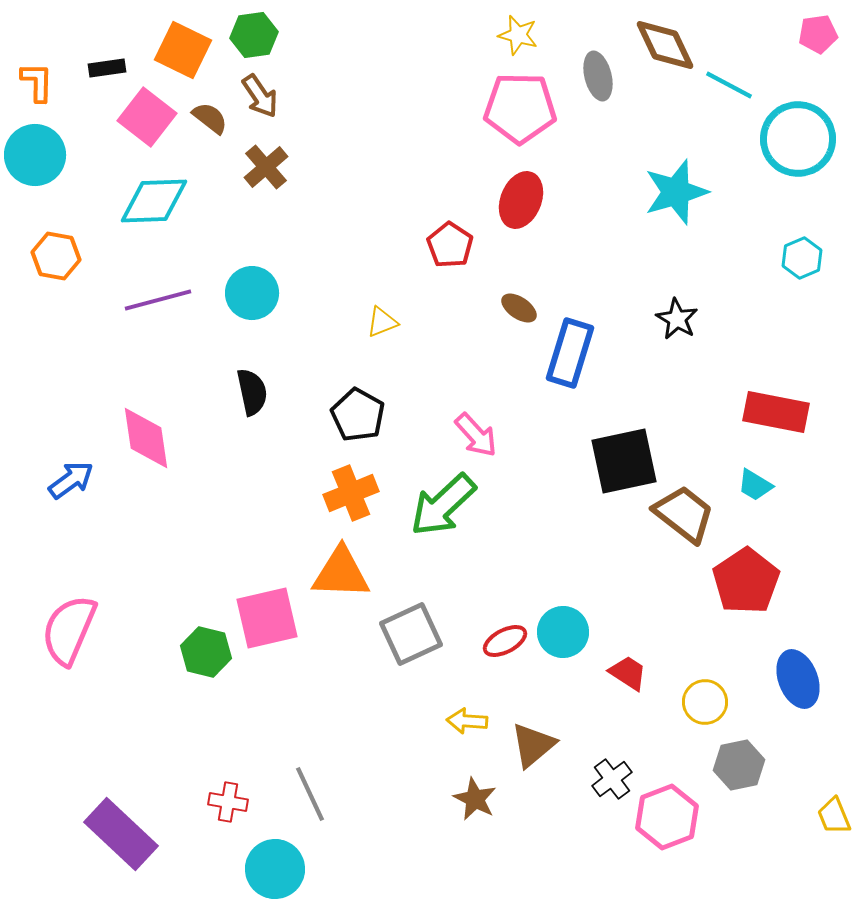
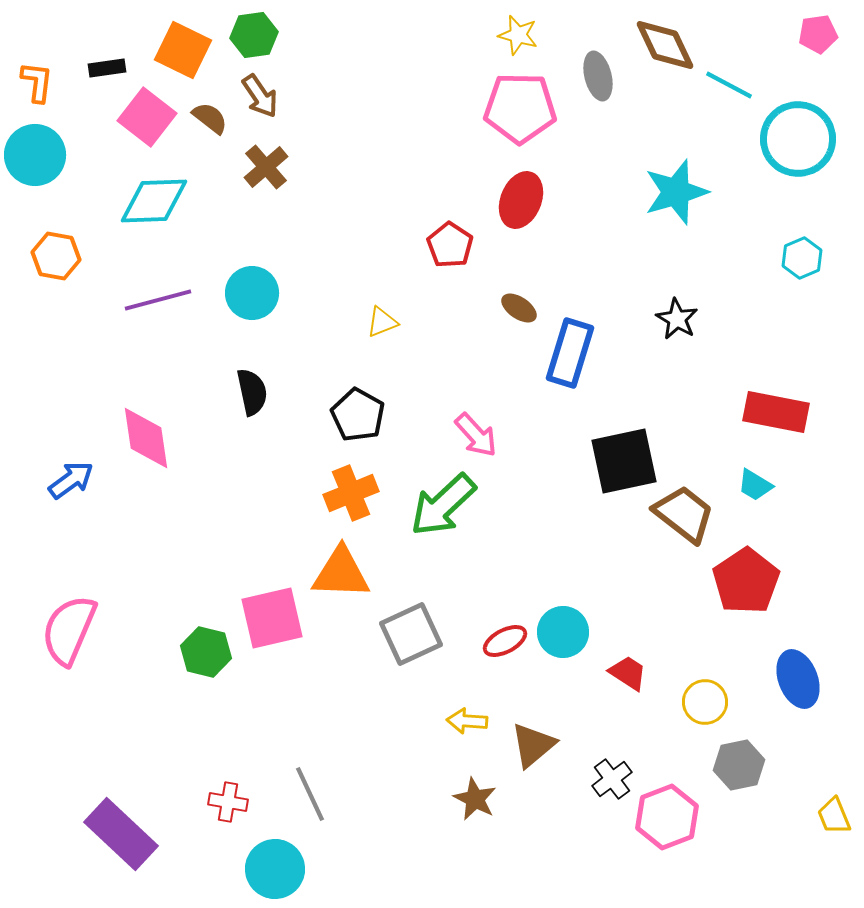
orange L-shape at (37, 82): rotated 6 degrees clockwise
pink square at (267, 618): moved 5 px right
